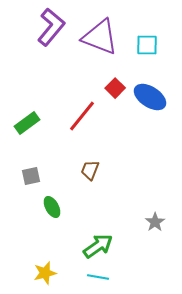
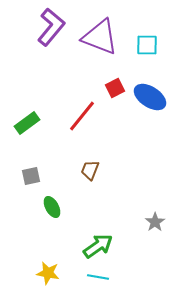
red square: rotated 18 degrees clockwise
yellow star: moved 3 px right; rotated 25 degrees clockwise
